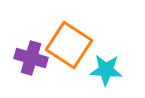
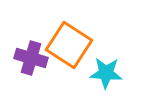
cyan star: moved 3 px down
